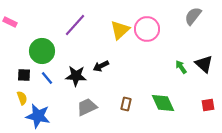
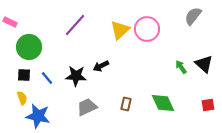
green circle: moved 13 px left, 4 px up
